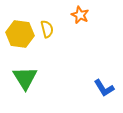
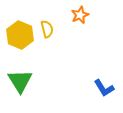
orange star: rotated 24 degrees clockwise
yellow hexagon: moved 1 px down; rotated 16 degrees clockwise
green triangle: moved 5 px left, 3 px down
